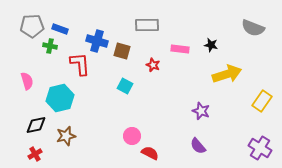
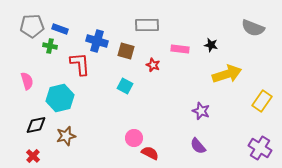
brown square: moved 4 px right
pink circle: moved 2 px right, 2 px down
red cross: moved 2 px left, 2 px down; rotated 16 degrees counterclockwise
